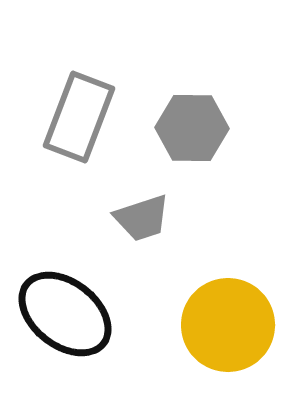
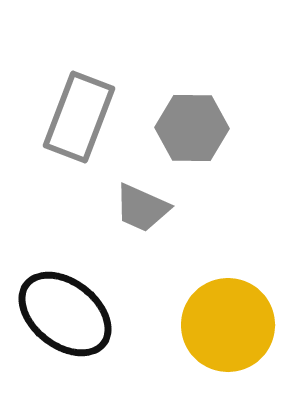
gray trapezoid: moved 10 px up; rotated 42 degrees clockwise
